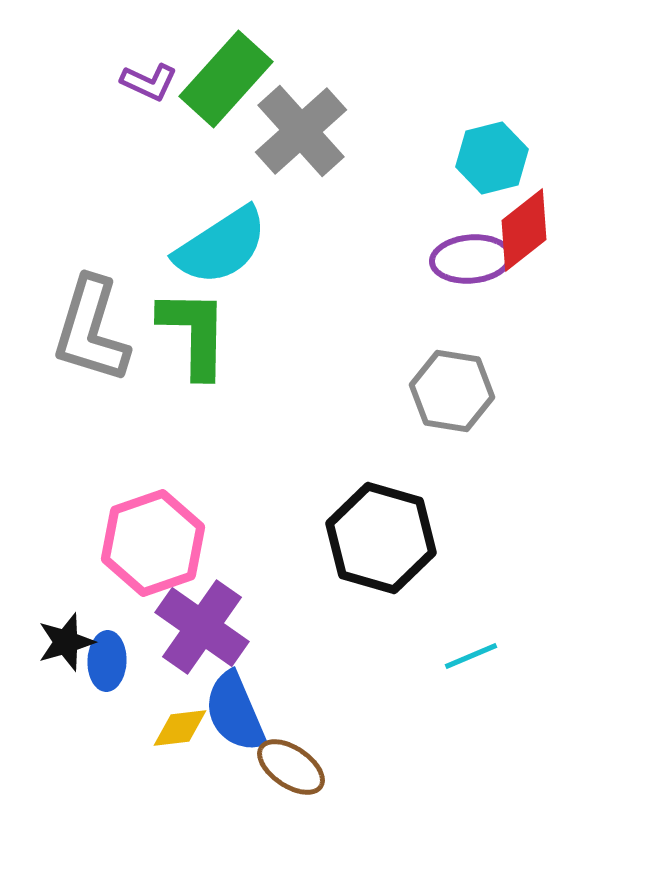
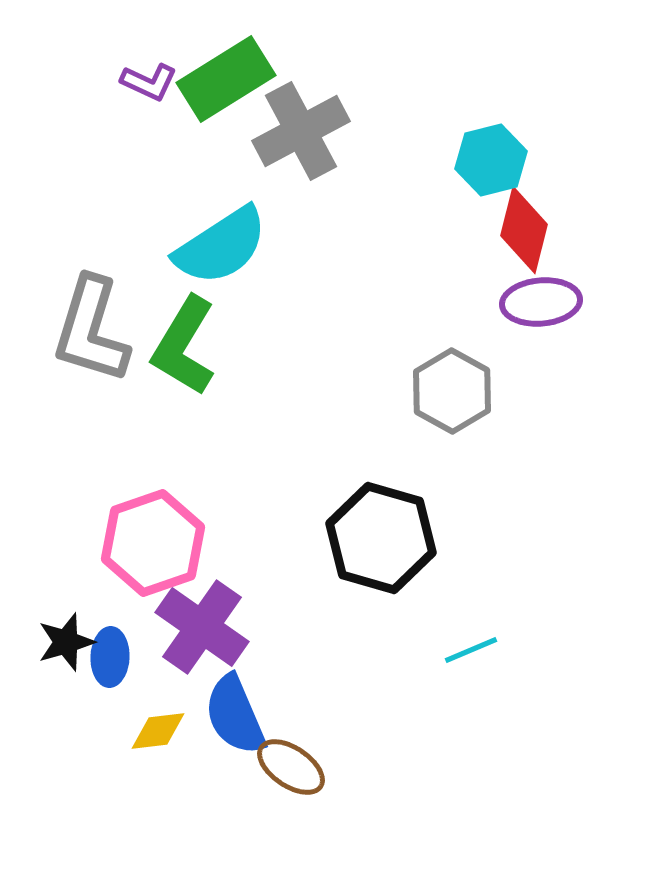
green rectangle: rotated 16 degrees clockwise
gray cross: rotated 14 degrees clockwise
cyan hexagon: moved 1 px left, 2 px down
red diamond: rotated 38 degrees counterclockwise
purple ellipse: moved 70 px right, 43 px down
green L-shape: moved 10 px left, 13 px down; rotated 150 degrees counterclockwise
gray hexagon: rotated 20 degrees clockwise
cyan line: moved 6 px up
blue ellipse: moved 3 px right, 4 px up
blue semicircle: moved 3 px down
yellow diamond: moved 22 px left, 3 px down
